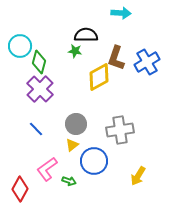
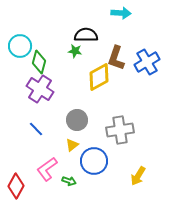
purple cross: rotated 12 degrees counterclockwise
gray circle: moved 1 px right, 4 px up
red diamond: moved 4 px left, 3 px up
